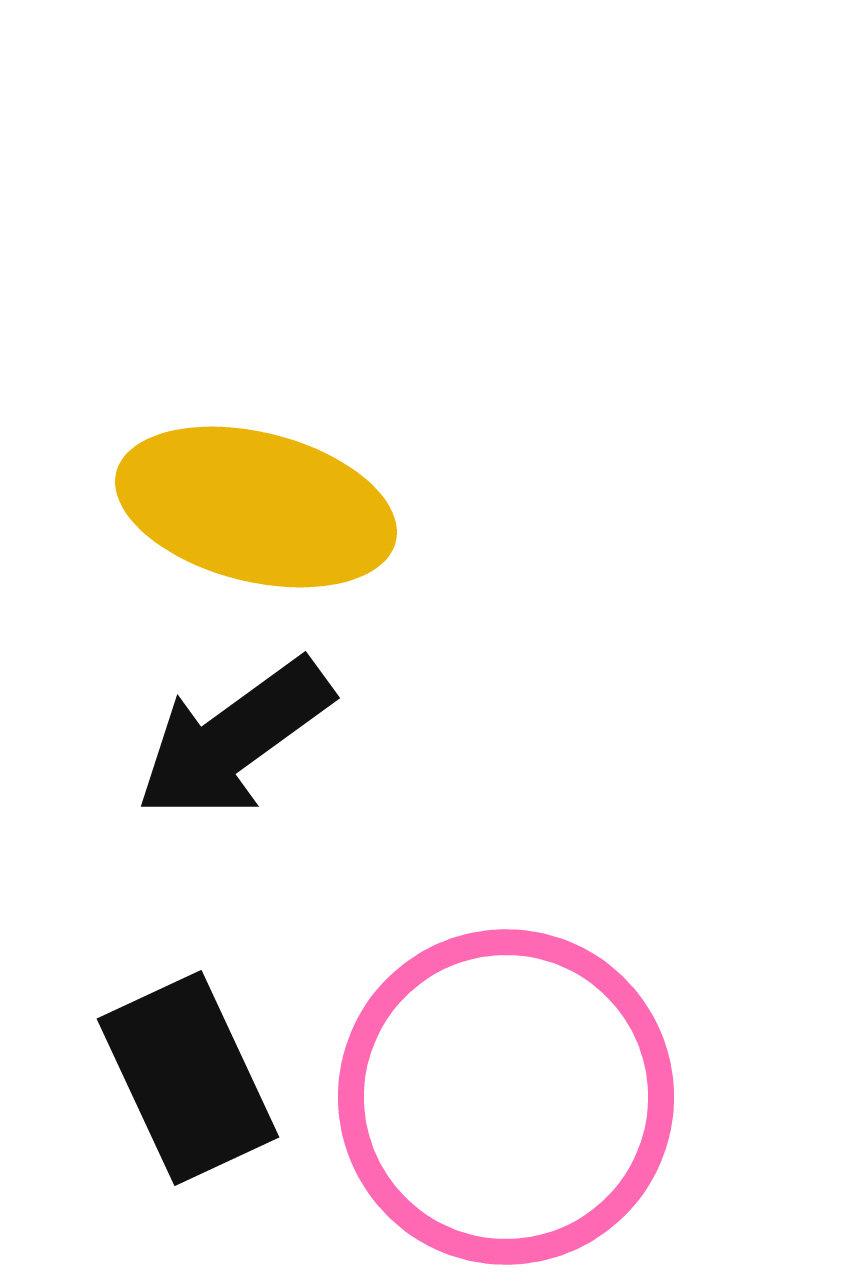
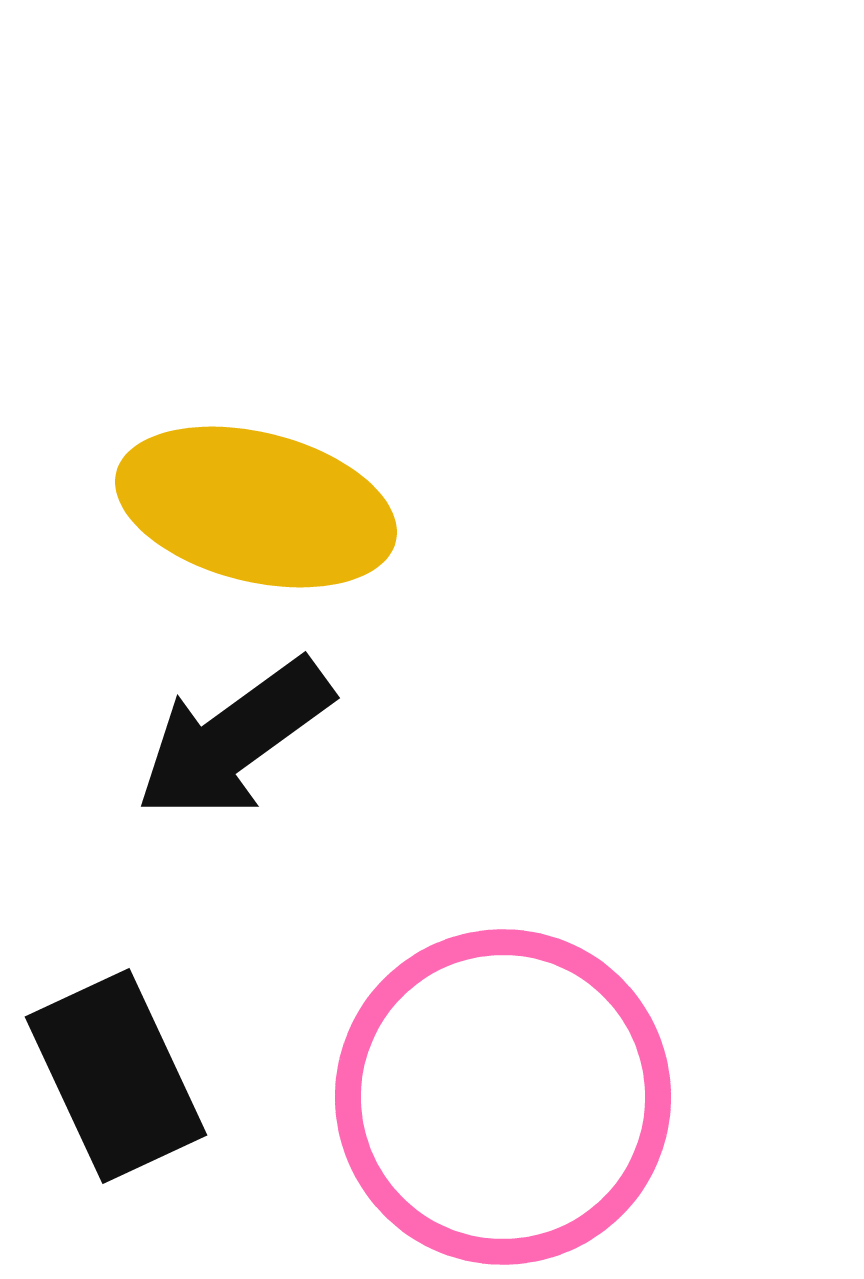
black rectangle: moved 72 px left, 2 px up
pink circle: moved 3 px left
